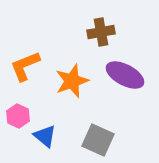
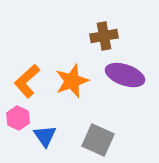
brown cross: moved 3 px right, 4 px down
orange L-shape: moved 2 px right, 15 px down; rotated 20 degrees counterclockwise
purple ellipse: rotated 9 degrees counterclockwise
pink hexagon: moved 2 px down
blue triangle: rotated 15 degrees clockwise
